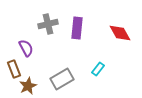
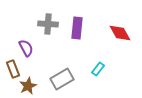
gray cross: rotated 18 degrees clockwise
brown rectangle: moved 1 px left
